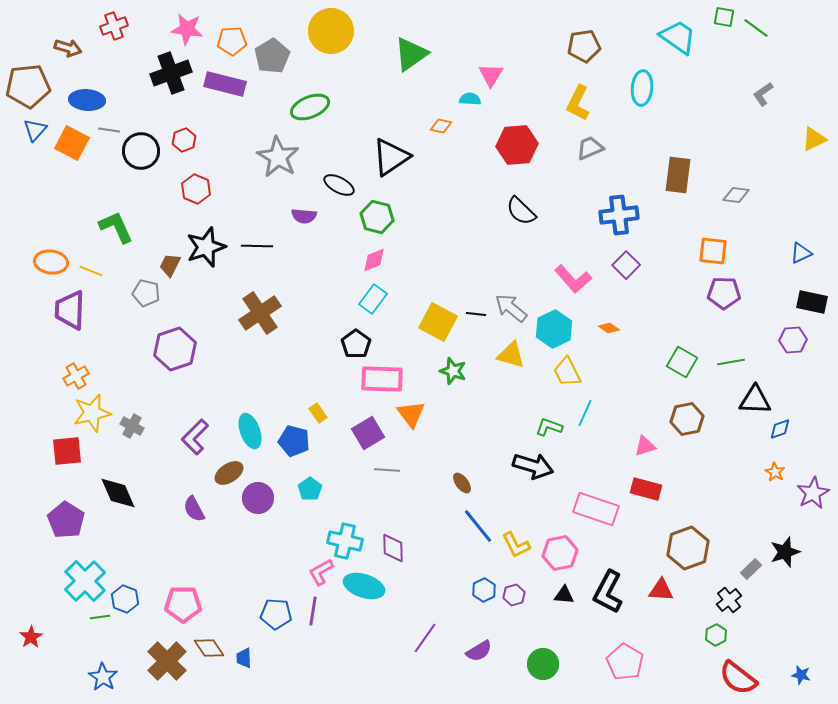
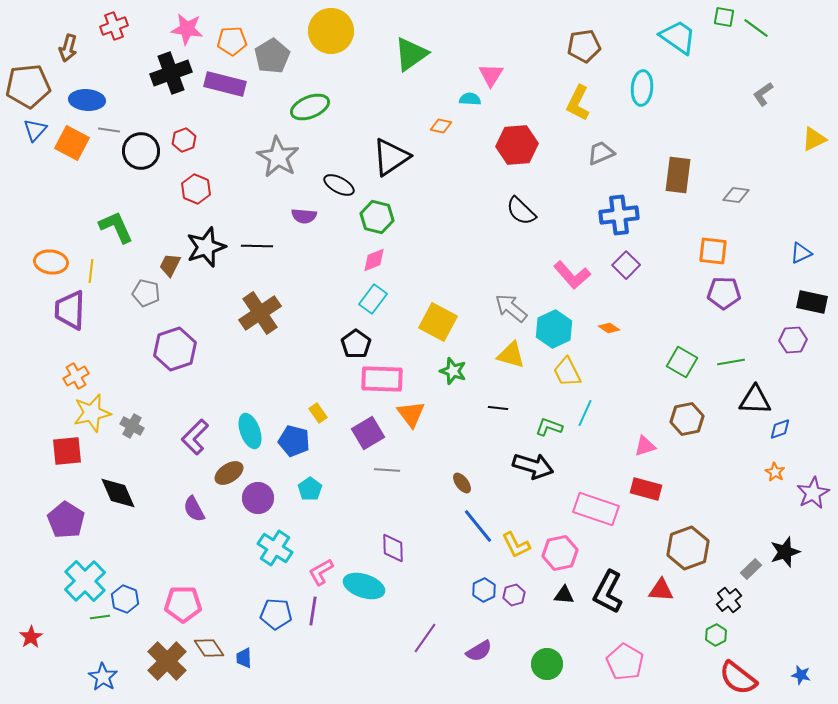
brown arrow at (68, 48): rotated 88 degrees clockwise
gray trapezoid at (590, 148): moved 11 px right, 5 px down
yellow line at (91, 271): rotated 75 degrees clockwise
pink L-shape at (573, 279): moved 1 px left, 4 px up
black line at (476, 314): moved 22 px right, 94 px down
cyan cross at (345, 541): moved 70 px left, 7 px down; rotated 20 degrees clockwise
green circle at (543, 664): moved 4 px right
